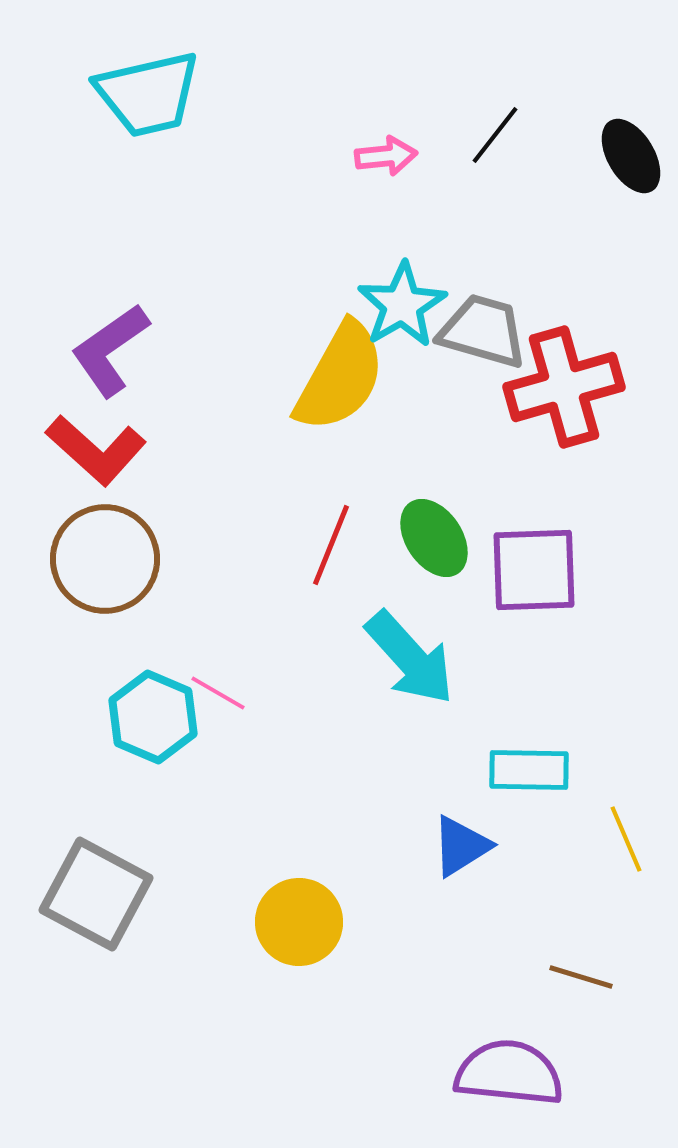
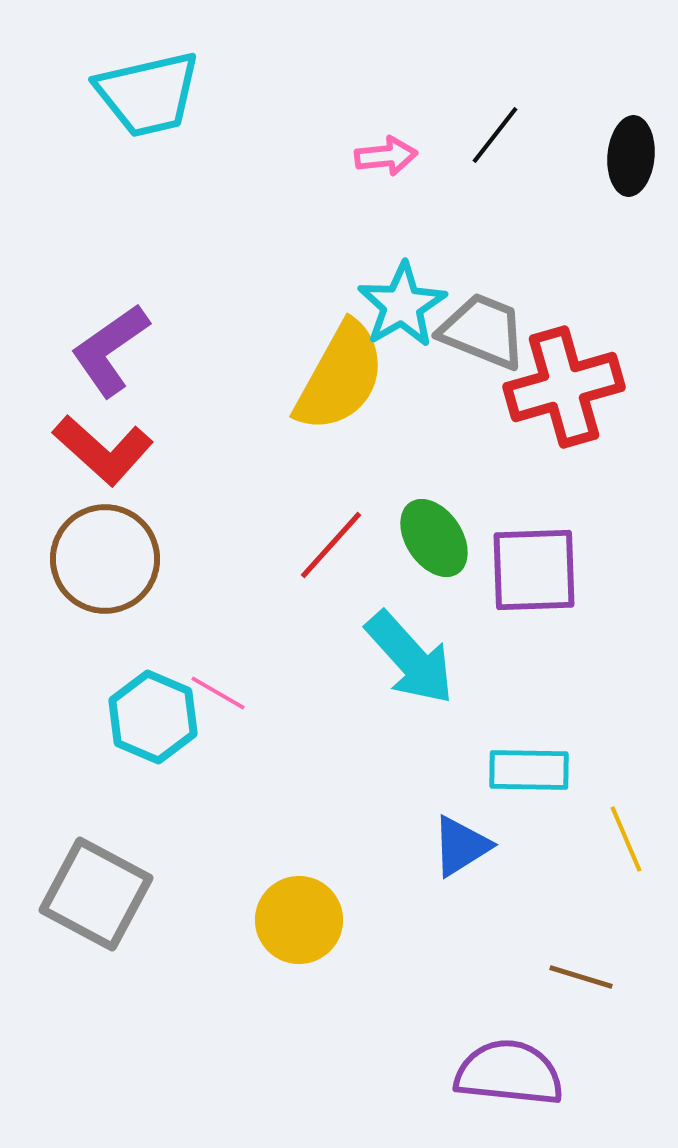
black ellipse: rotated 36 degrees clockwise
gray trapezoid: rotated 6 degrees clockwise
red L-shape: moved 7 px right
red line: rotated 20 degrees clockwise
yellow circle: moved 2 px up
